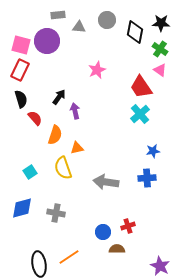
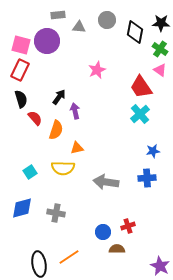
orange semicircle: moved 1 px right, 5 px up
yellow semicircle: rotated 70 degrees counterclockwise
